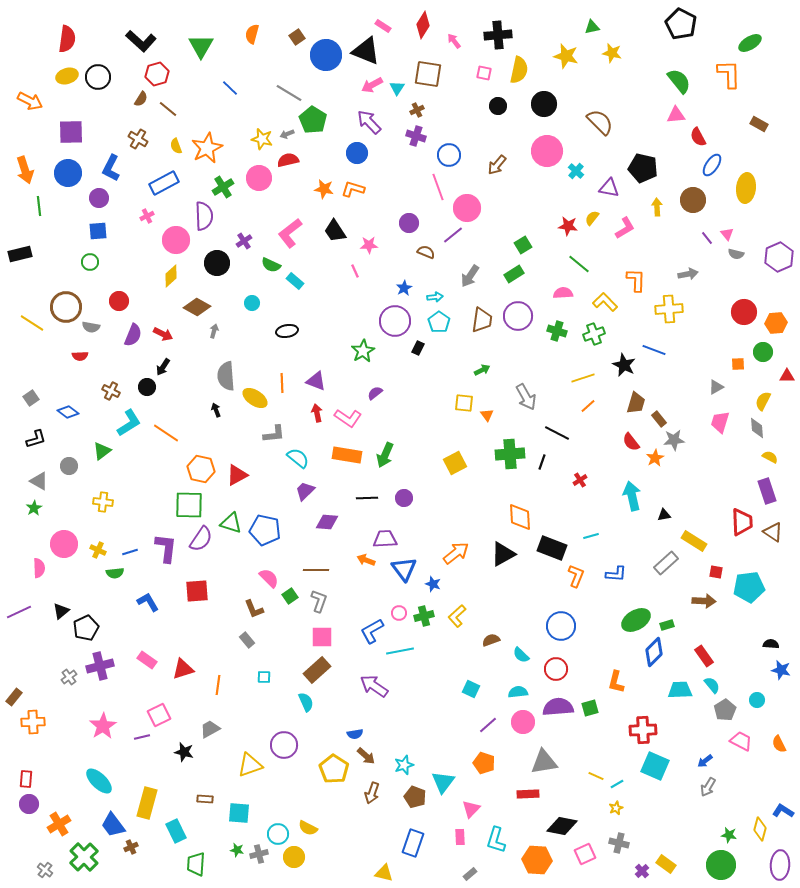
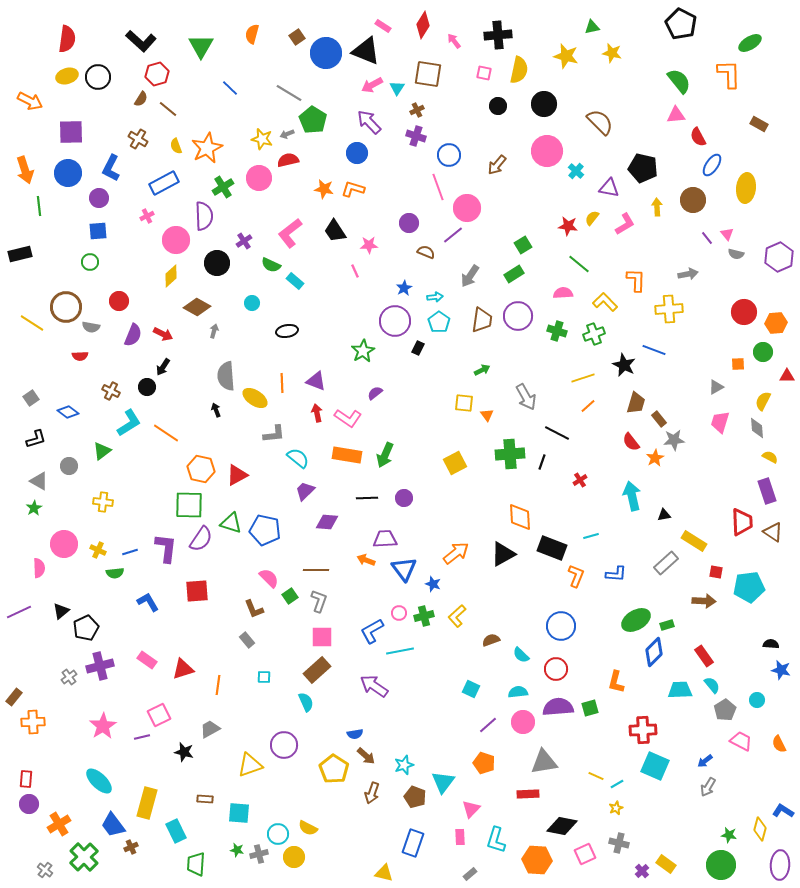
blue circle at (326, 55): moved 2 px up
pink L-shape at (625, 228): moved 4 px up
